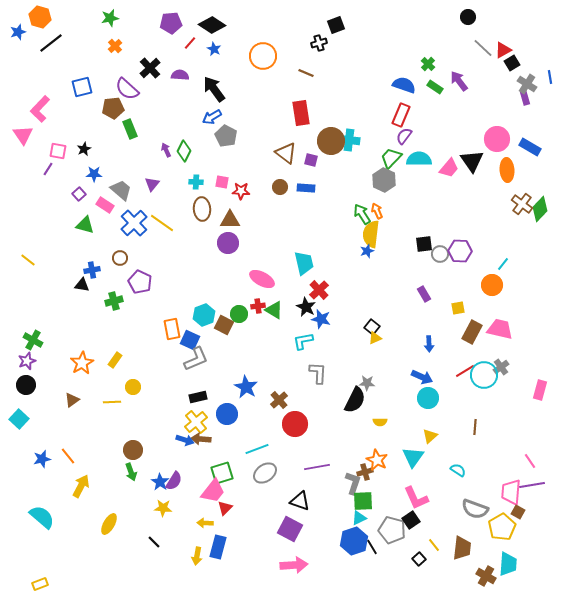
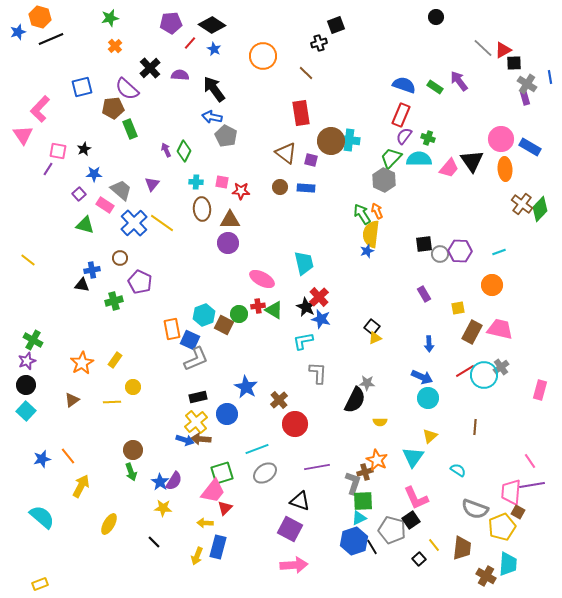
black circle at (468, 17): moved 32 px left
black line at (51, 43): moved 4 px up; rotated 15 degrees clockwise
black square at (512, 63): moved 2 px right; rotated 28 degrees clockwise
green cross at (428, 64): moved 74 px down; rotated 24 degrees counterclockwise
brown line at (306, 73): rotated 21 degrees clockwise
blue arrow at (212, 117): rotated 42 degrees clockwise
pink circle at (497, 139): moved 4 px right
orange ellipse at (507, 170): moved 2 px left, 1 px up
cyan line at (503, 264): moved 4 px left, 12 px up; rotated 32 degrees clockwise
red cross at (319, 290): moved 7 px down
cyan square at (19, 419): moved 7 px right, 8 px up
yellow pentagon at (502, 527): rotated 8 degrees clockwise
yellow arrow at (197, 556): rotated 12 degrees clockwise
